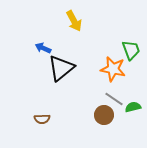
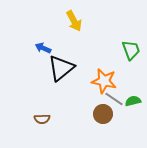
orange star: moved 9 px left, 12 px down
green semicircle: moved 6 px up
brown circle: moved 1 px left, 1 px up
